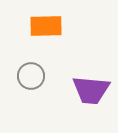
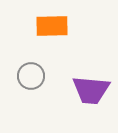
orange rectangle: moved 6 px right
